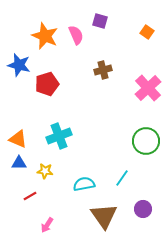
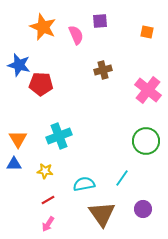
purple square: rotated 21 degrees counterclockwise
orange square: rotated 24 degrees counterclockwise
orange star: moved 2 px left, 9 px up
red pentagon: moved 6 px left; rotated 20 degrees clockwise
pink cross: moved 2 px down; rotated 8 degrees counterclockwise
orange triangle: rotated 36 degrees clockwise
blue triangle: moved 5 px left, 1 px down
red line: moved 18 px right, 4 px down
brown triangle: moved 2 px left, 2 px up
pink arrow: moved 1 px right, 1 px up
